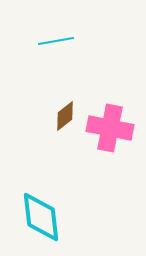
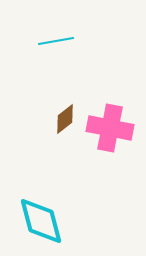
brown diamond: moved 3 px down
cyan diamond: moved 4 px down; rotated 8 degrees counterclockwise
